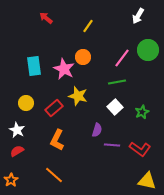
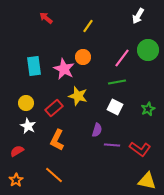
white square: rotated 21 degrees counterclockwise
green star: moved 6 px right, 3 px up
white star: moved 11 px right, 4 px up
orange star: moved 5 px right
